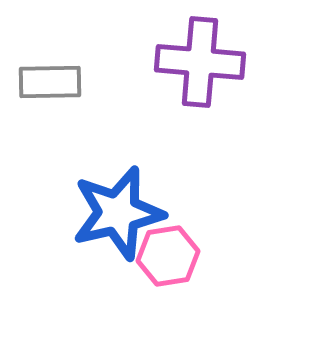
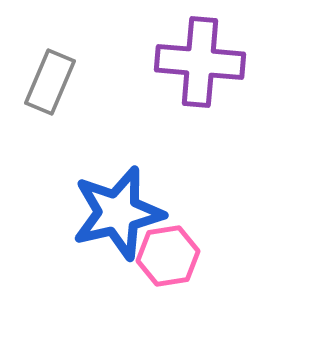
gray rectangle: rotated 66 degrees counterclockwise
